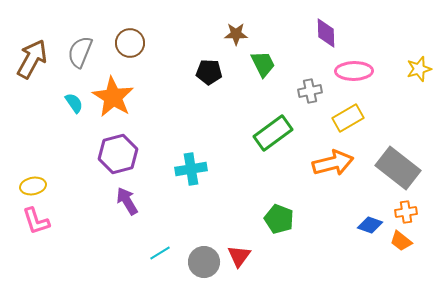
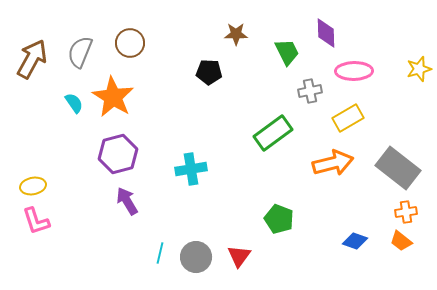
green trapezoid: moved 24 px right, 12 px up
blue diamond: moved 15 px left, 16 px down
cyan line: rotated 45 degrees counterclockwise
gray circle: moved 8 px left, 5 px up
